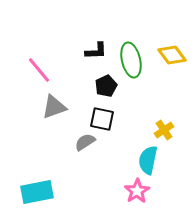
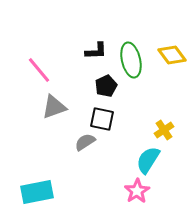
cyan semicircle: rotated 20 degrees clockwise
